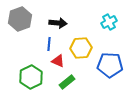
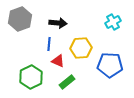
cyan cross: moved 4 px right
